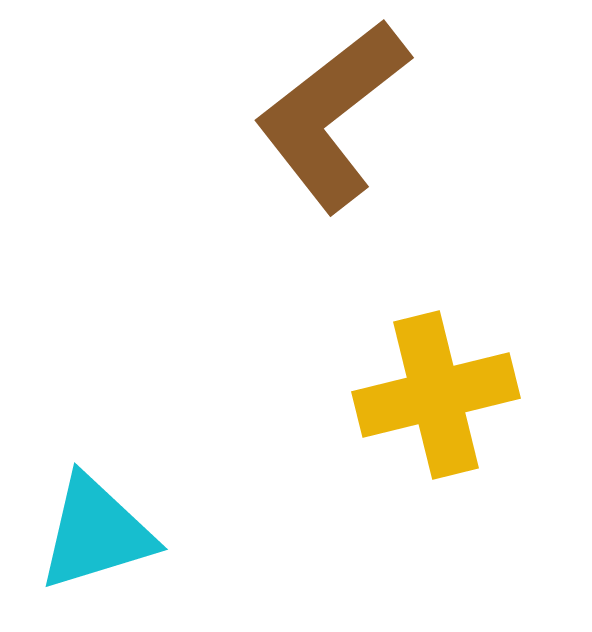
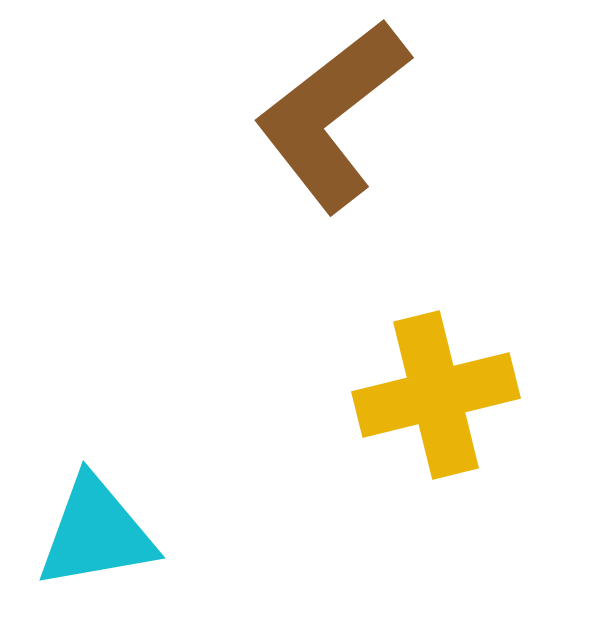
cyan triangle: rotated 7 degrees clockwise
